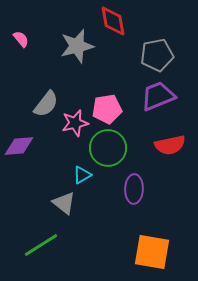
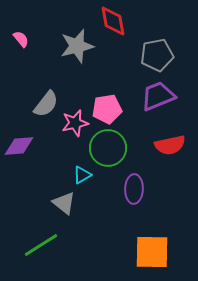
orange square: rotated 9 degrees counterclockwise
